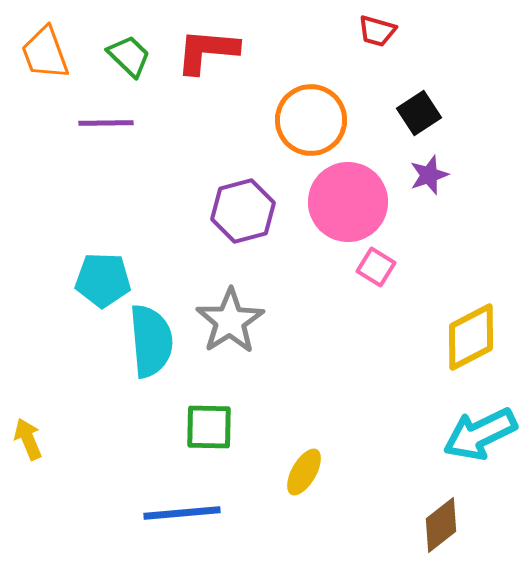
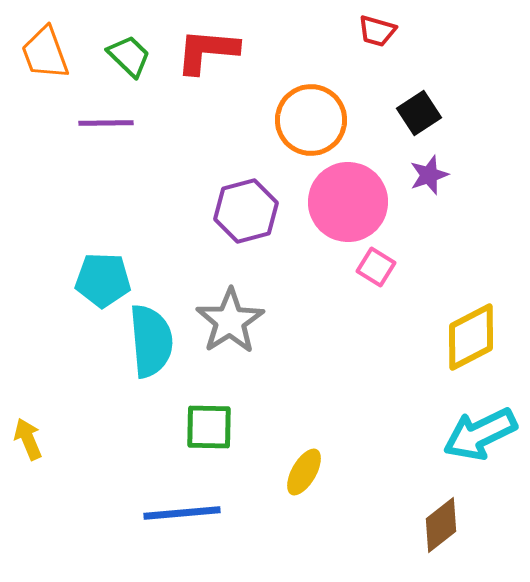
purple hexagon: moved 3 px right
